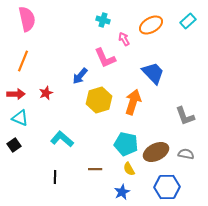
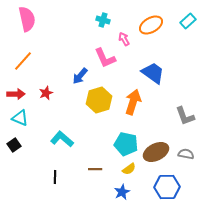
orange line: rotated 20 degrees clockwise
blue trapezoid: rotated 10 degrees counterclockwise
yellow semicircle: rotated 96 degrees counterclockwise
